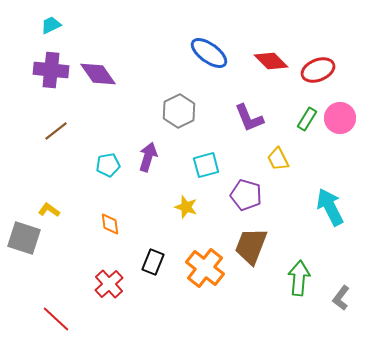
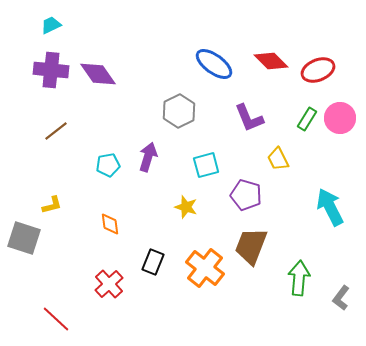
blue ellipse: moved 5 px right, 11 px down
yellow L-shape: moved 3 px right, 5 px up; rotated 130 degrees clockwise
